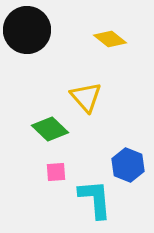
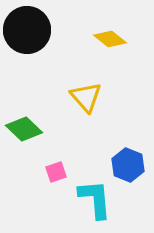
green diamond: moved 26 px left
pink square: rotated 15 degrees counterclockwise
